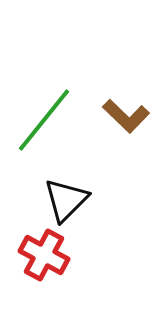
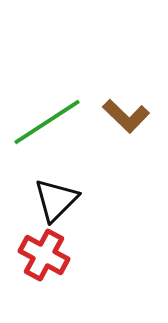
green line: moved 3 px right, 2 px down; rotated 18 degrees clockwise
black triangle: moved 10 px left
